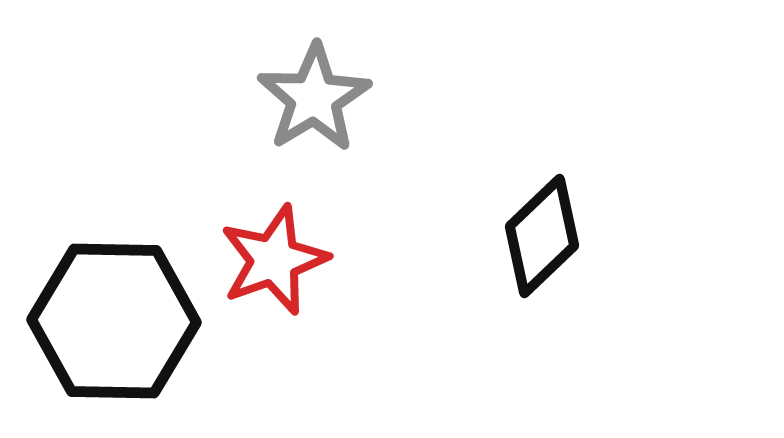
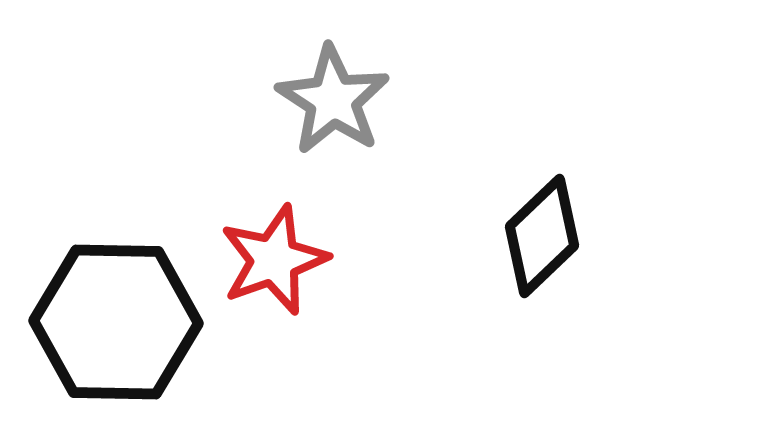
gray star: moved 19 px right, 2 px down; rotated 8 degrees counterclockwise
black hexagon: moved 2 px right, 1 px down
